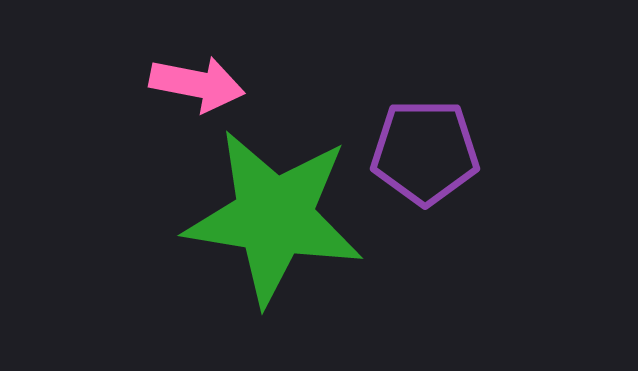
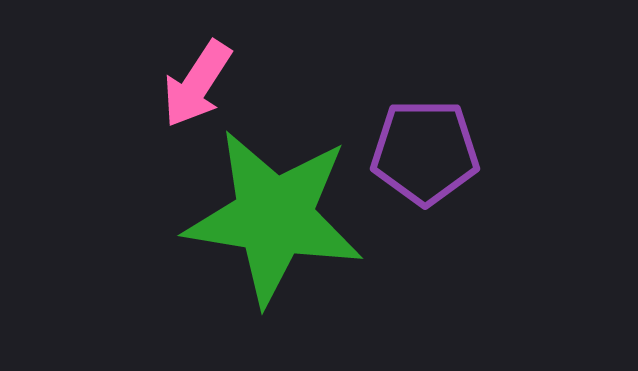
pink arrow: rotated 112 degrees clockwise
